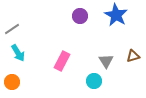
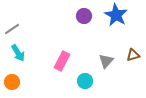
purple circle: moved 4 px right
brown triangle: moved 1 px up
gray triangle: rotated 14 degrees clockwise
cyan circle: moved 9 px left
